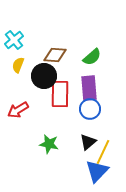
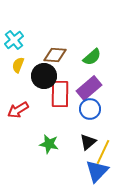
purple rectangle: rotated 55 degrees clockwise
